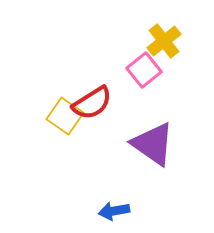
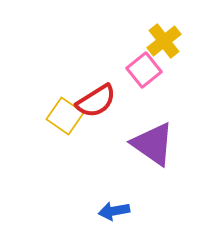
red semicircle: moved 4 px right, 2 px up
